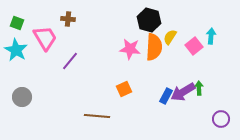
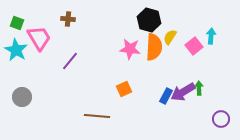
pink trapezoid: moved 6 px left
